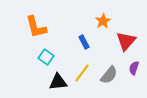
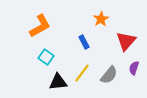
orange star: moved 2 px left, 2 px up
orange L-shape: moved 4 px right, 1 px up; rotated 105 degrees counterclockwise
